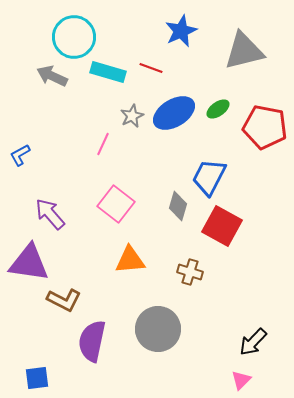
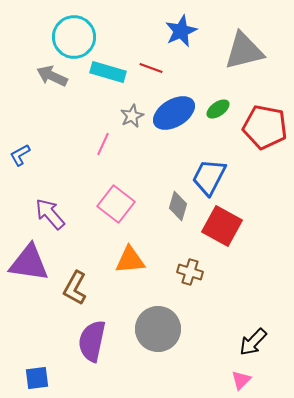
brown L-shape: moved 11 px right, 12 px up; rotated 92 degrees clockwise
